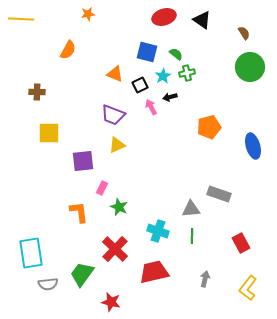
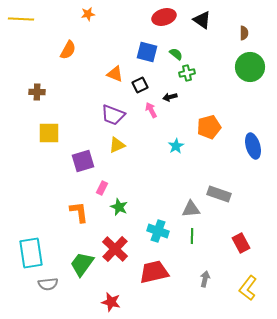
brown semicircle: rotated 32 degrees clockwise
cyan star: moved 13 px right, 70 px down
pink arrow: moved 3 px down
purple square: rotated 10 degrees counterclockwise
green trapezoid: moved 10 px up
